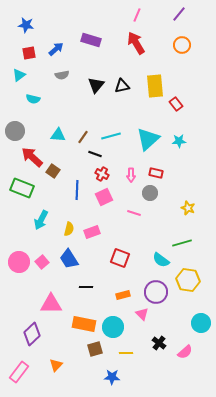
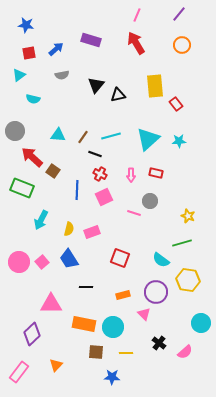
black triangle at (122, 86): moved 4 px left, 9 px down
red cross at (102, 174): moved 2 px left
gray circle at (150, 193): moved 8 px down
yellow star at (188, 208): moved 8 px down
pink triangle at (142, 314): moved 2 px right
brown square at (95, 349): moved 1 px right, 3 px down; rotated 21 degrees clockwise
